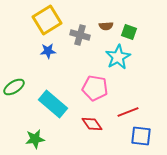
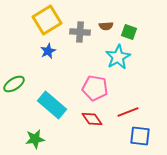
gray cross: moved 3 px up; rotated 12 degrees counterclockwise
blue star: rotated 21 degrees counterclockwise
green ellipse: moved 3 px up
cyan rectangle: moved 1 px left, 1 px down
red diamond: moved 5 px up
blue square: moved 1 px left
